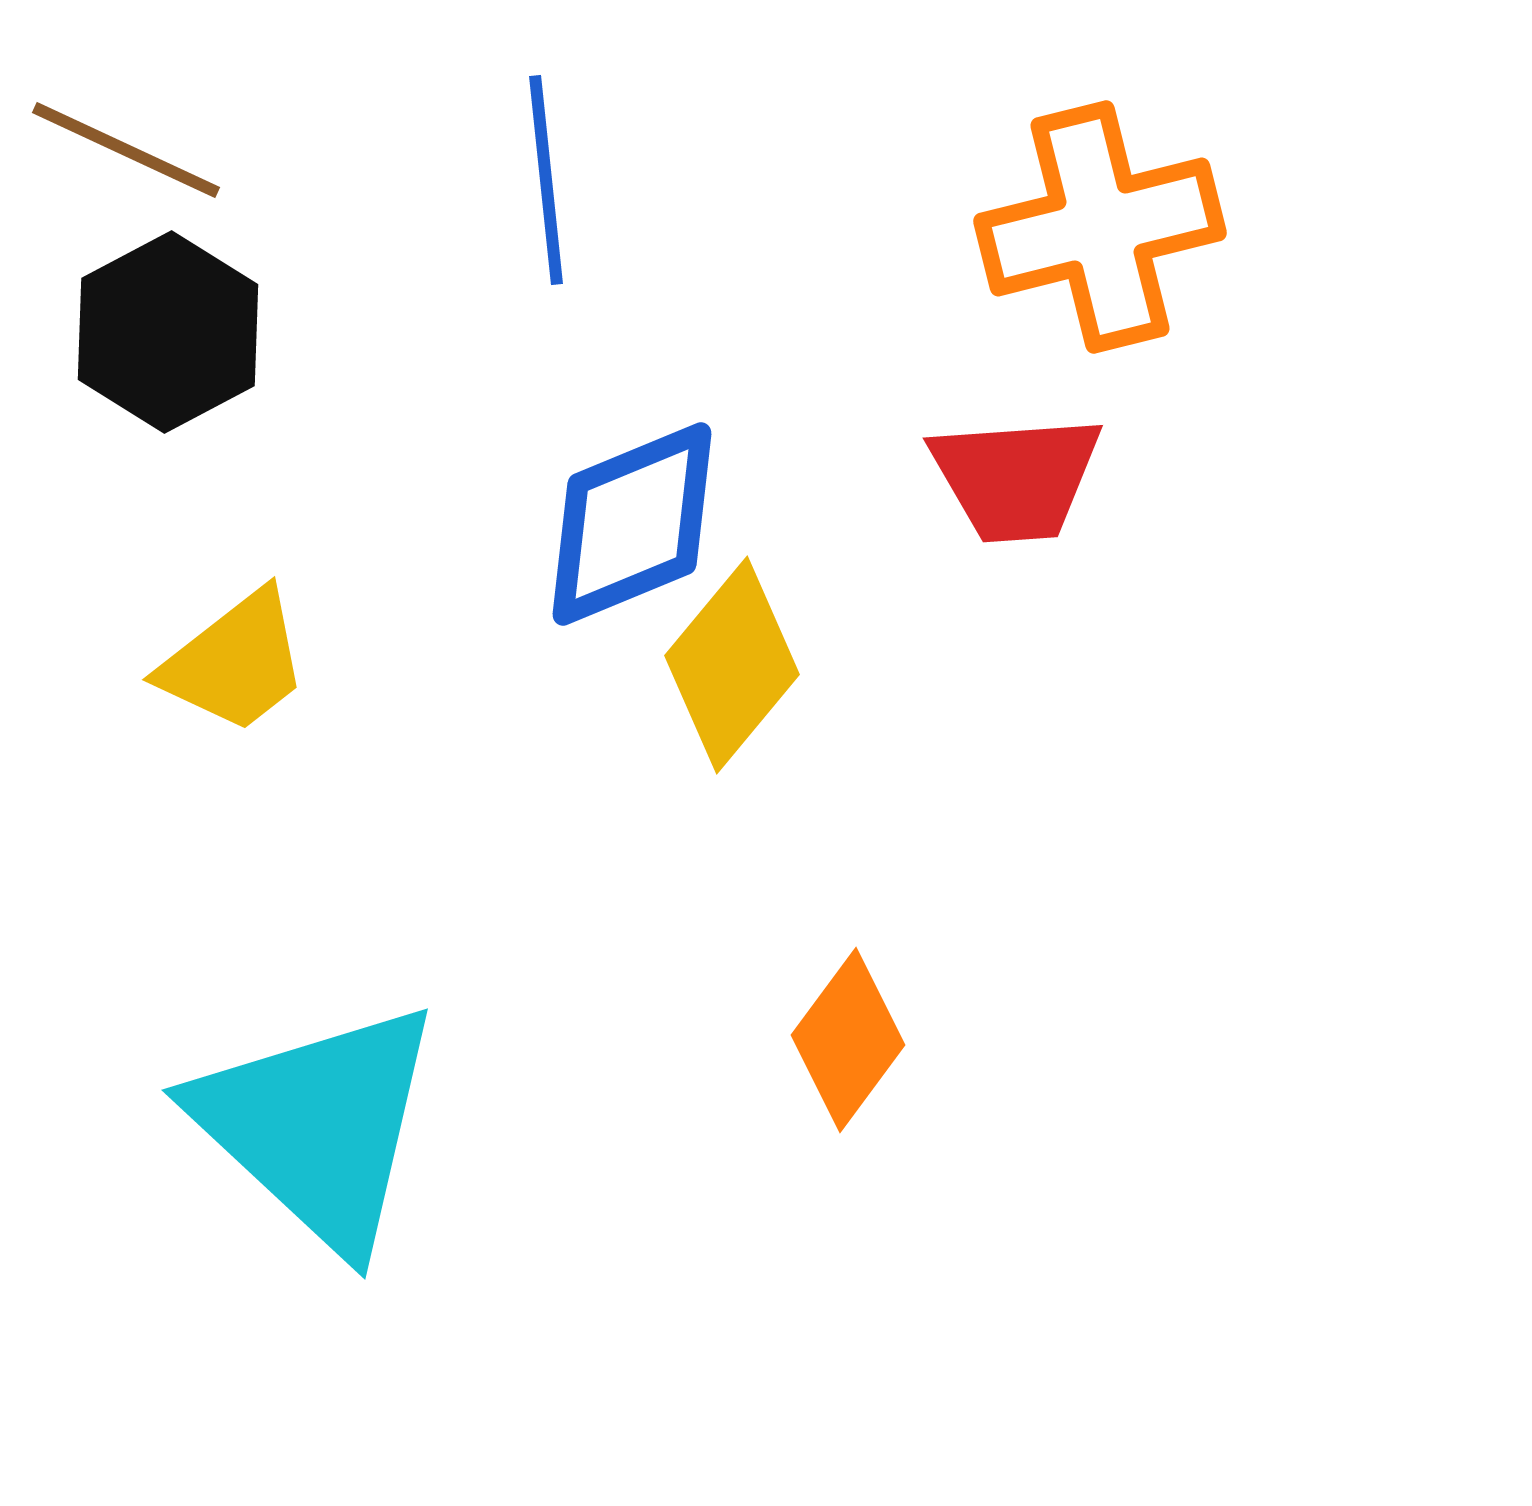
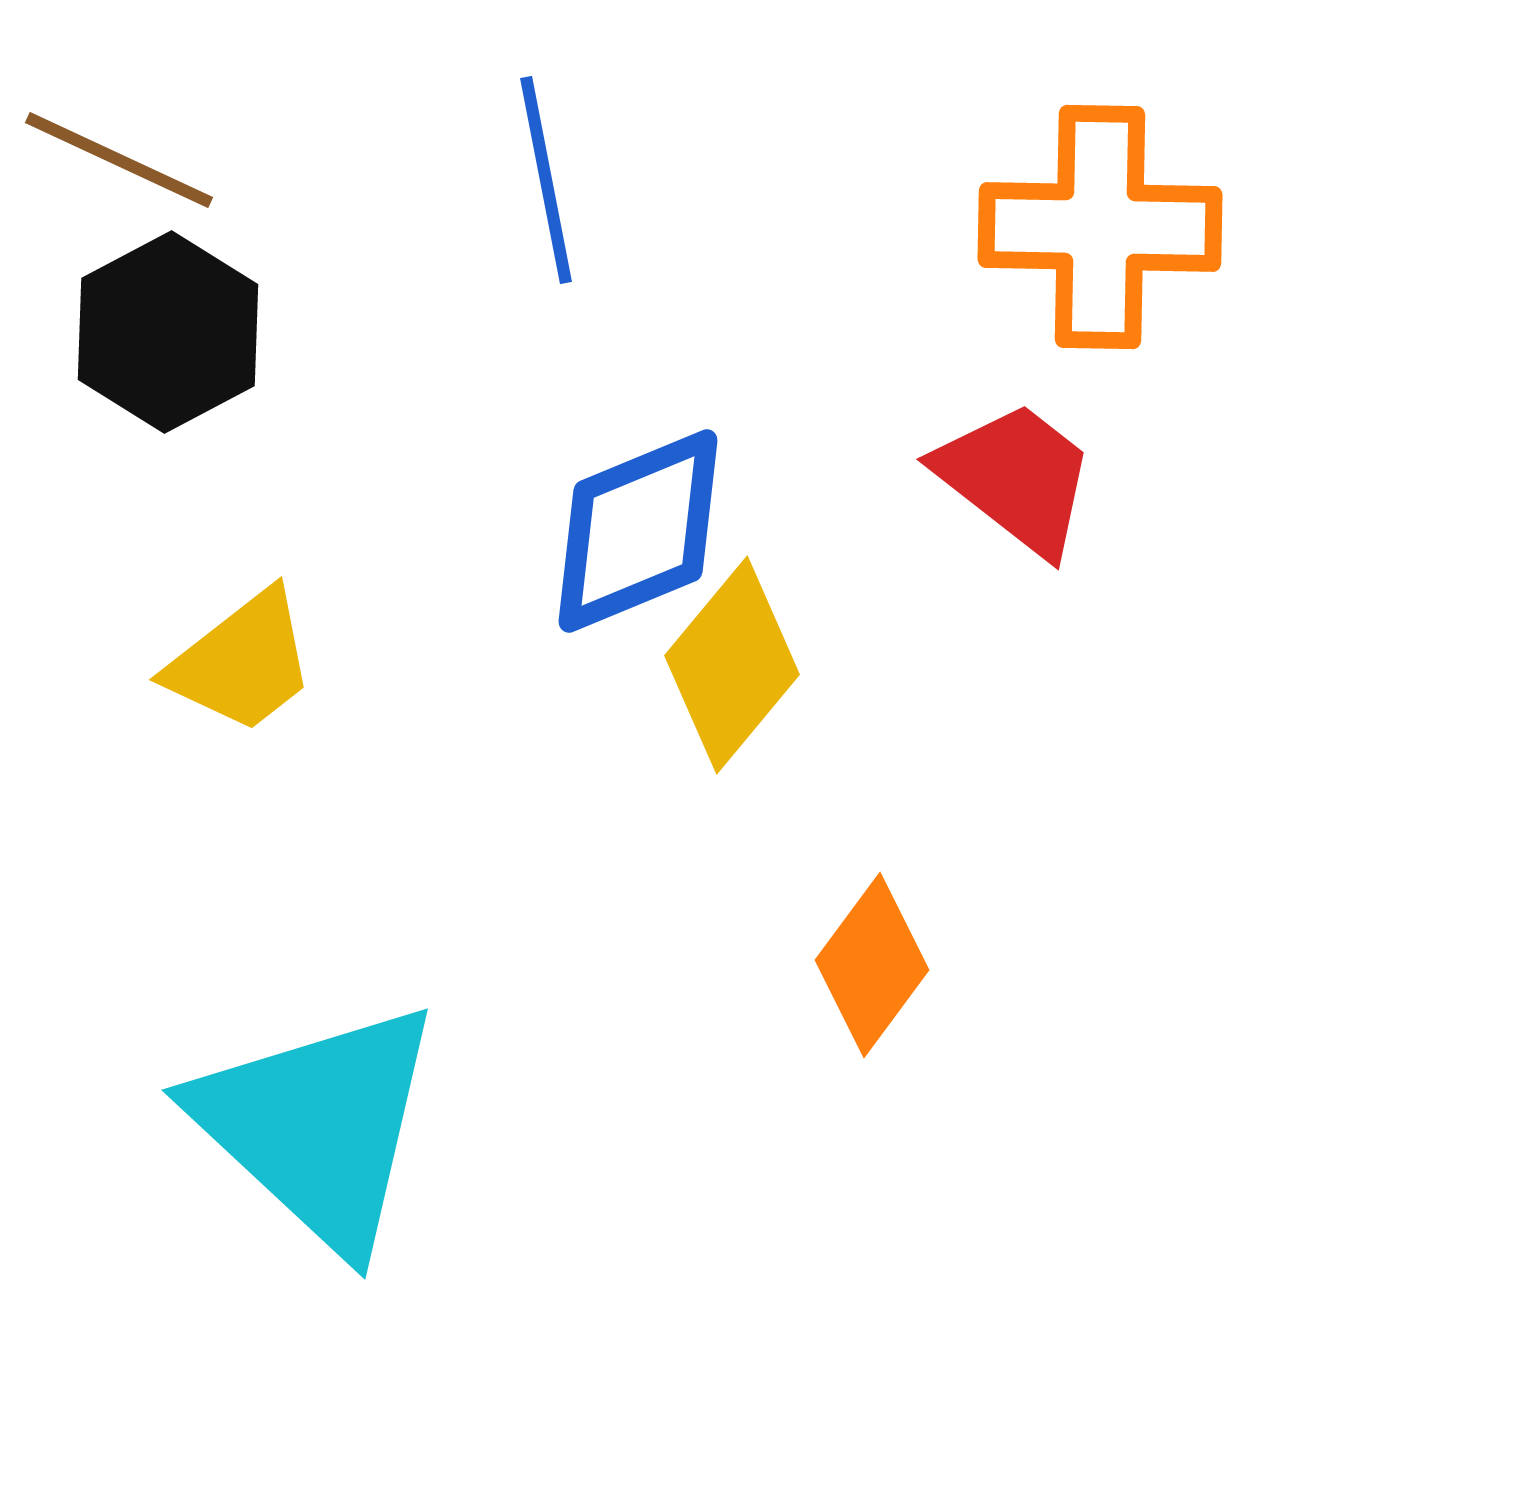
brown line: moved 7 px left, 10 px down
blue line: rotated 5 degrees counterclockwise
orange cross: rotated 15 degrees clockwise
red trapezoid: rotated 138 degrees counterclockwise
blue diamond: moved 6 px right, 7 px down
yellow trapezoid: moved 7 px right
orange diamond: moved 24 px right, 75 px up
